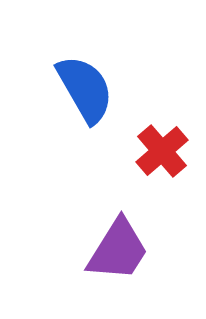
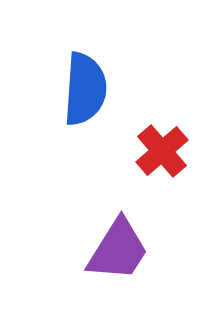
blue semicircle: rotated 34 degrees clockwise
